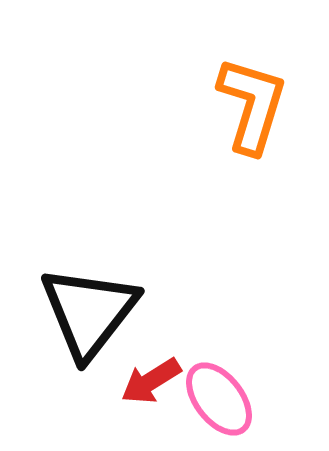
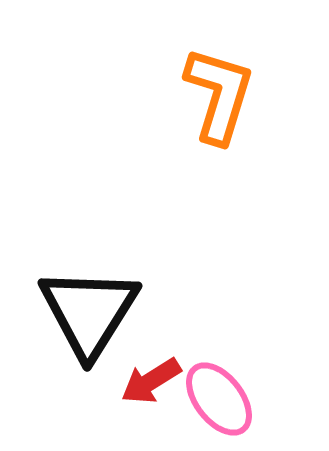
orange L-shape: moved 33 px left, 10 px up
black triangle: rotated 6 degrees counterclockwise
